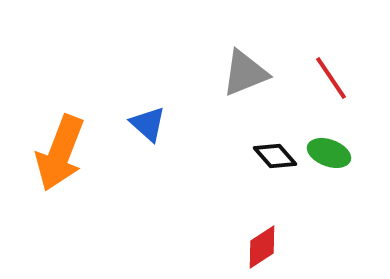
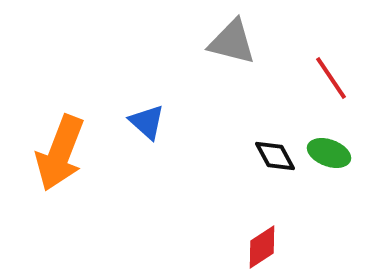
gray triangle: moved 13 px left, 31 px up; rotated 36 degrees clockwise
blue triangle: moved 1 px left, 2 px up
black diamond: rotated 12 degrees clockwise
